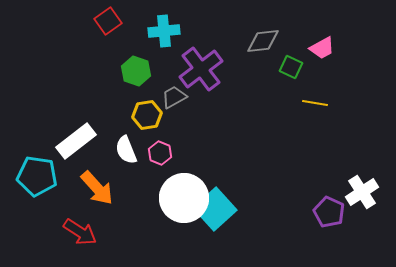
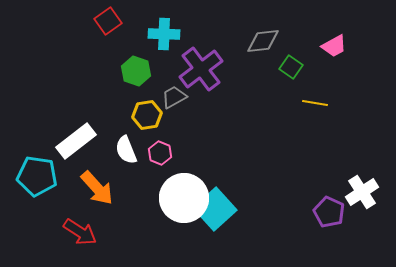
cyan cross: moved 3 px down; rotated 8 degrees clockwise
pink trapezoid: moved 12 px right, 2 px up
green square: rotated 10 degrees clockwise
